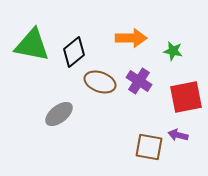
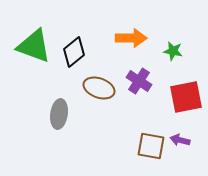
green triangle: moved 2 px right, 1 px down; rotated 9 degrees clockwise
brown ellipse: moved 1 px left, 6 px down
gray ellipse: rotated 44 degrees counterclockwise
purple arrow: moved 2 px right, 5 px down
brown square: moved 2 px right, 1 px up
